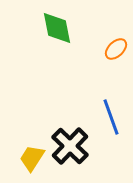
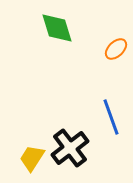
green diamond: rotated 6 degrees counterclockwise
black cross: moved 2 px down; rotated 9 degrees clockwise
